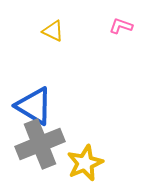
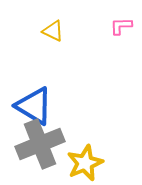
pink L-shape: rotated 20 degrees counterclockwise
